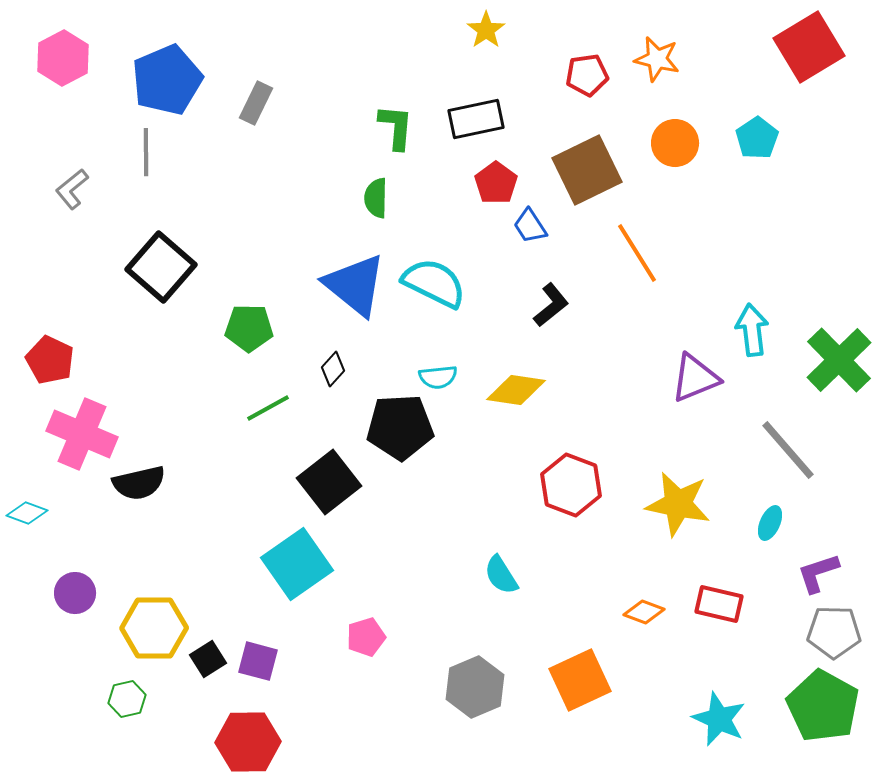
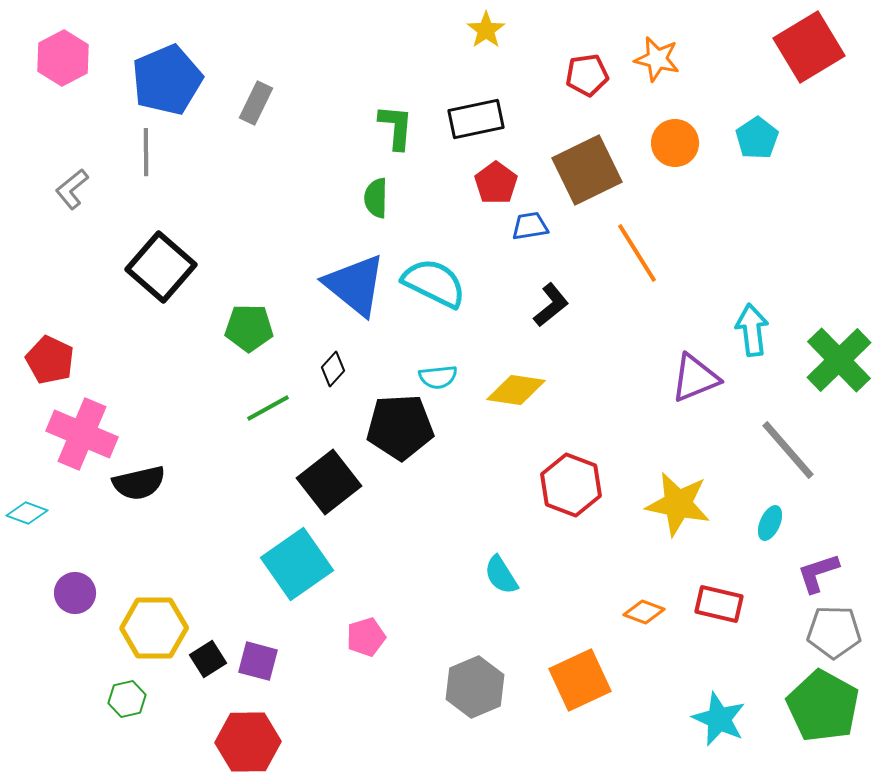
blue trapezoid at (530, 226): rotated 114 degrees clockwise
